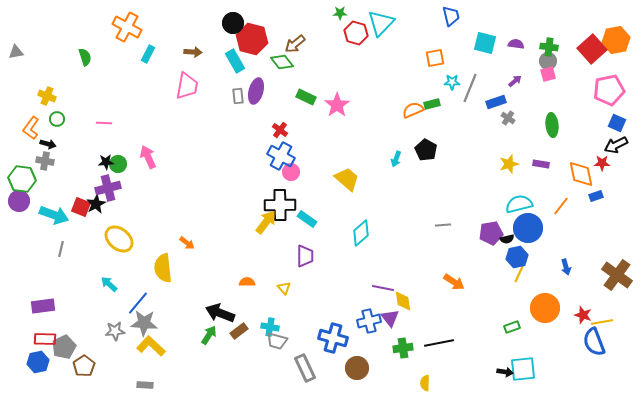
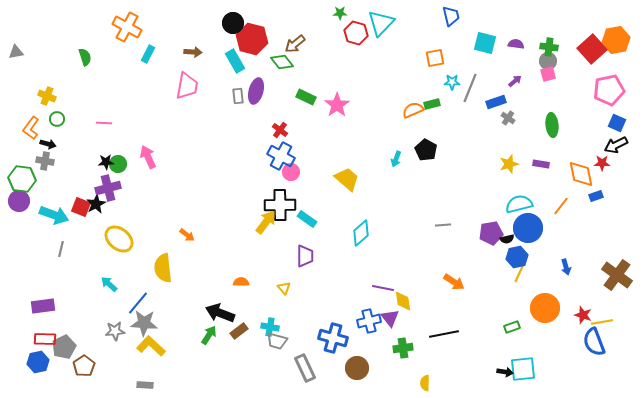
orange arrow at (187, 243): moved 8 px up
orange semicircle at (247, 282): moved 6 px left
black line at (439, 343): moved 5 px right, 9 px up
